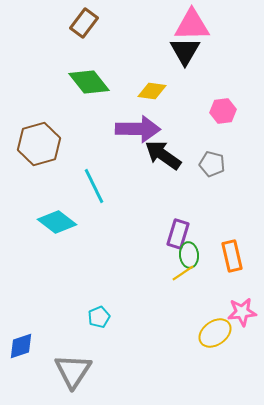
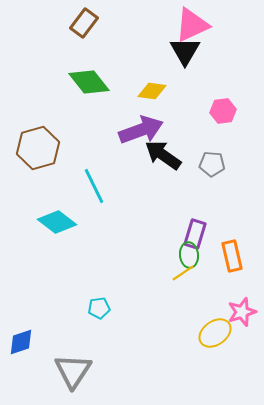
pink triangle: rotated 24 degrees counterclockwise
purple arrow: moved 3 px right, 1 px down; rotated 21 degrees counterclockwise
brown hexagon: moved 1 px left, 4 px down
gray pentagon: rotated 10 degrees counterclockwise
purple rectangle: moved 17 px right
pink star: rotated 12 degrees counterclockwise
cyan pentagon: moved 9 px up; rotated 15 degrees clockwise
blue diamond: moved 4 px up
